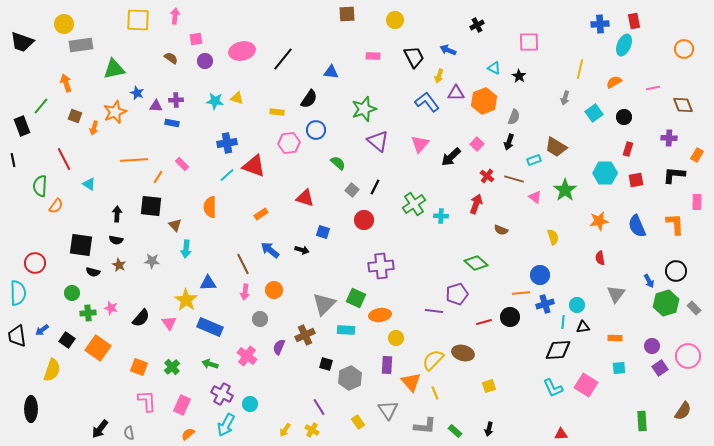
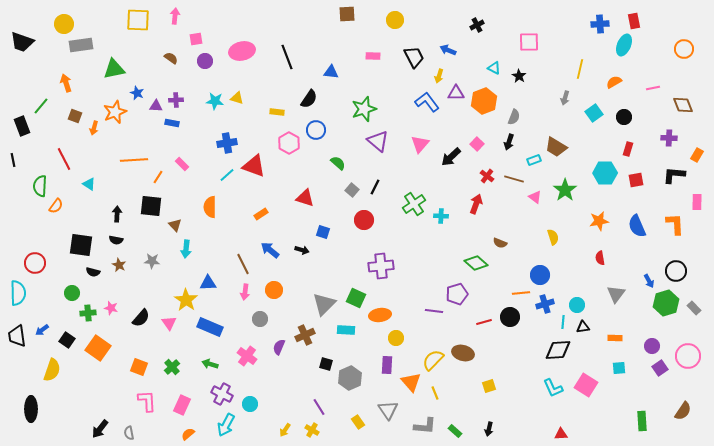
black line at (283, 59): moved 4 px right, 2 px up; rotated 60 degrees counterclockwise
pink hexagon at (289, 143): rotated 25 degrees counterclockwise
brown semicircle at (501, 230): moved 1 px left, 13 px down
